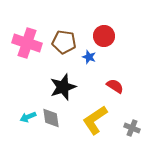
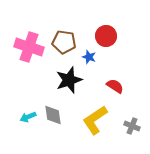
red circle: moved 2 px right
pink cross: moved 2 px right, 4 px down
black star: moved 6 px right, 7 px up
gray diamond: moved 2 px right, 3 px up
gray cross: moved 2 px up
